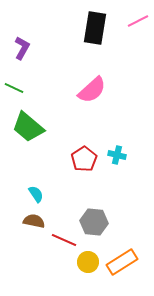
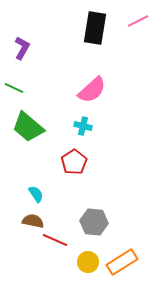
cyan cross: moved 34 px left, 29 px up
red pentagon: moved 10 px left, 3 px down
brown semicircle: moved 1 px left
red line: moved 9 px left
